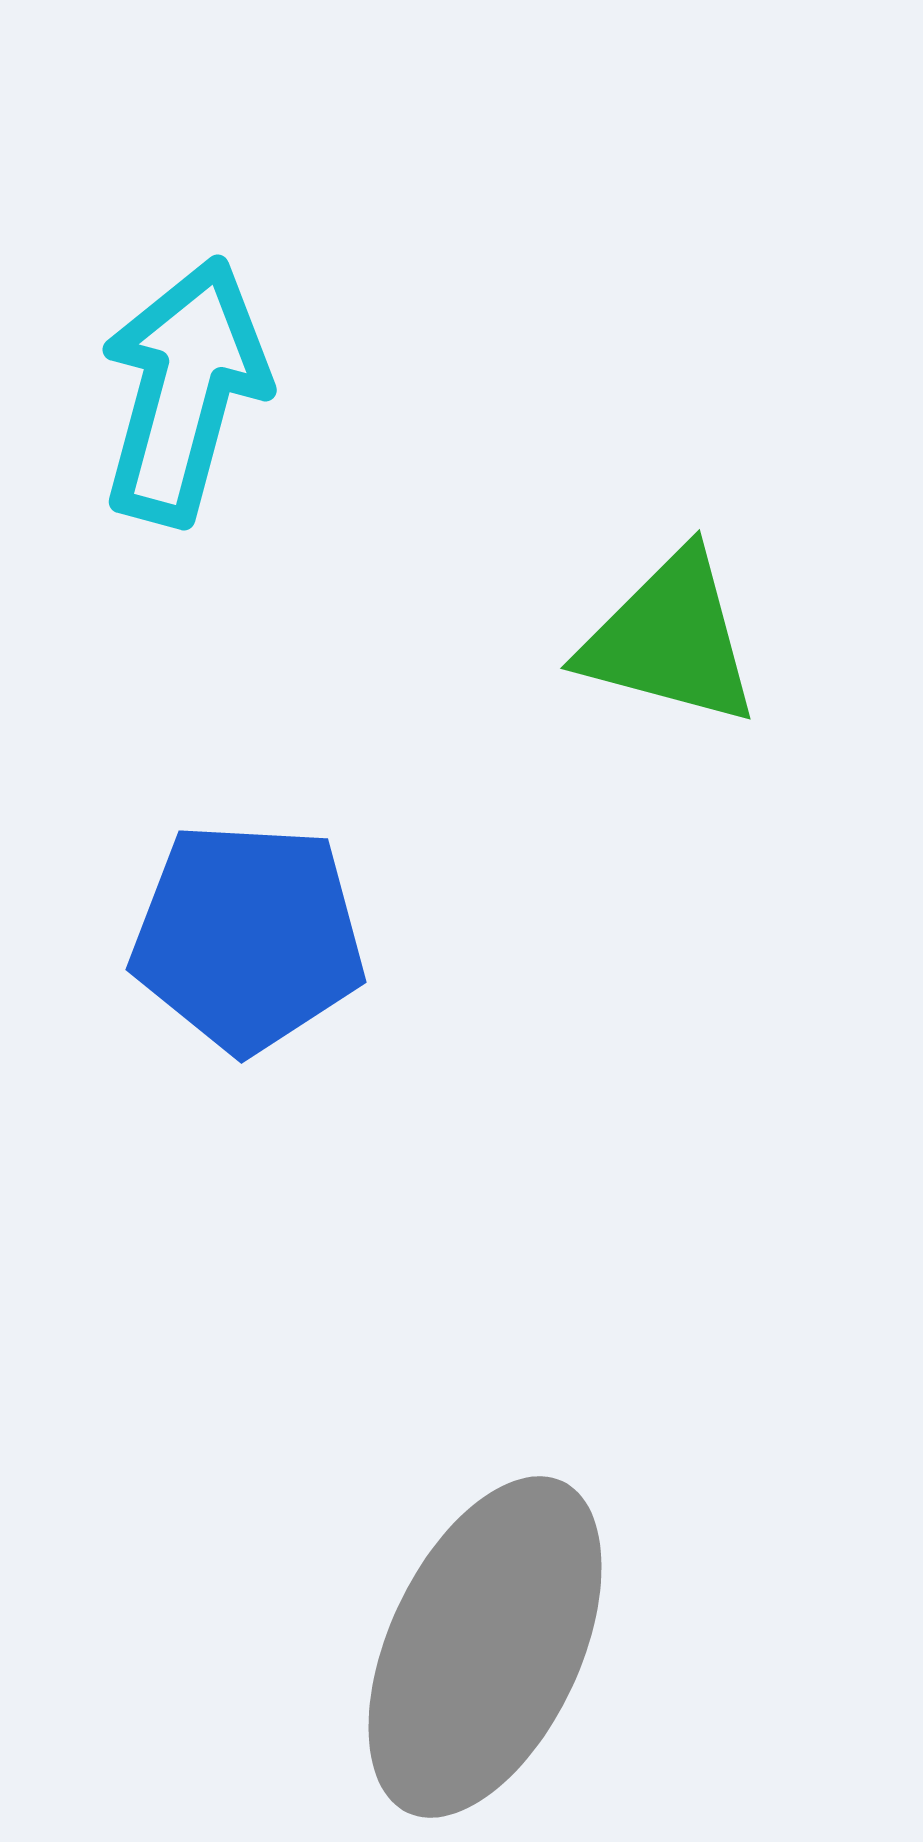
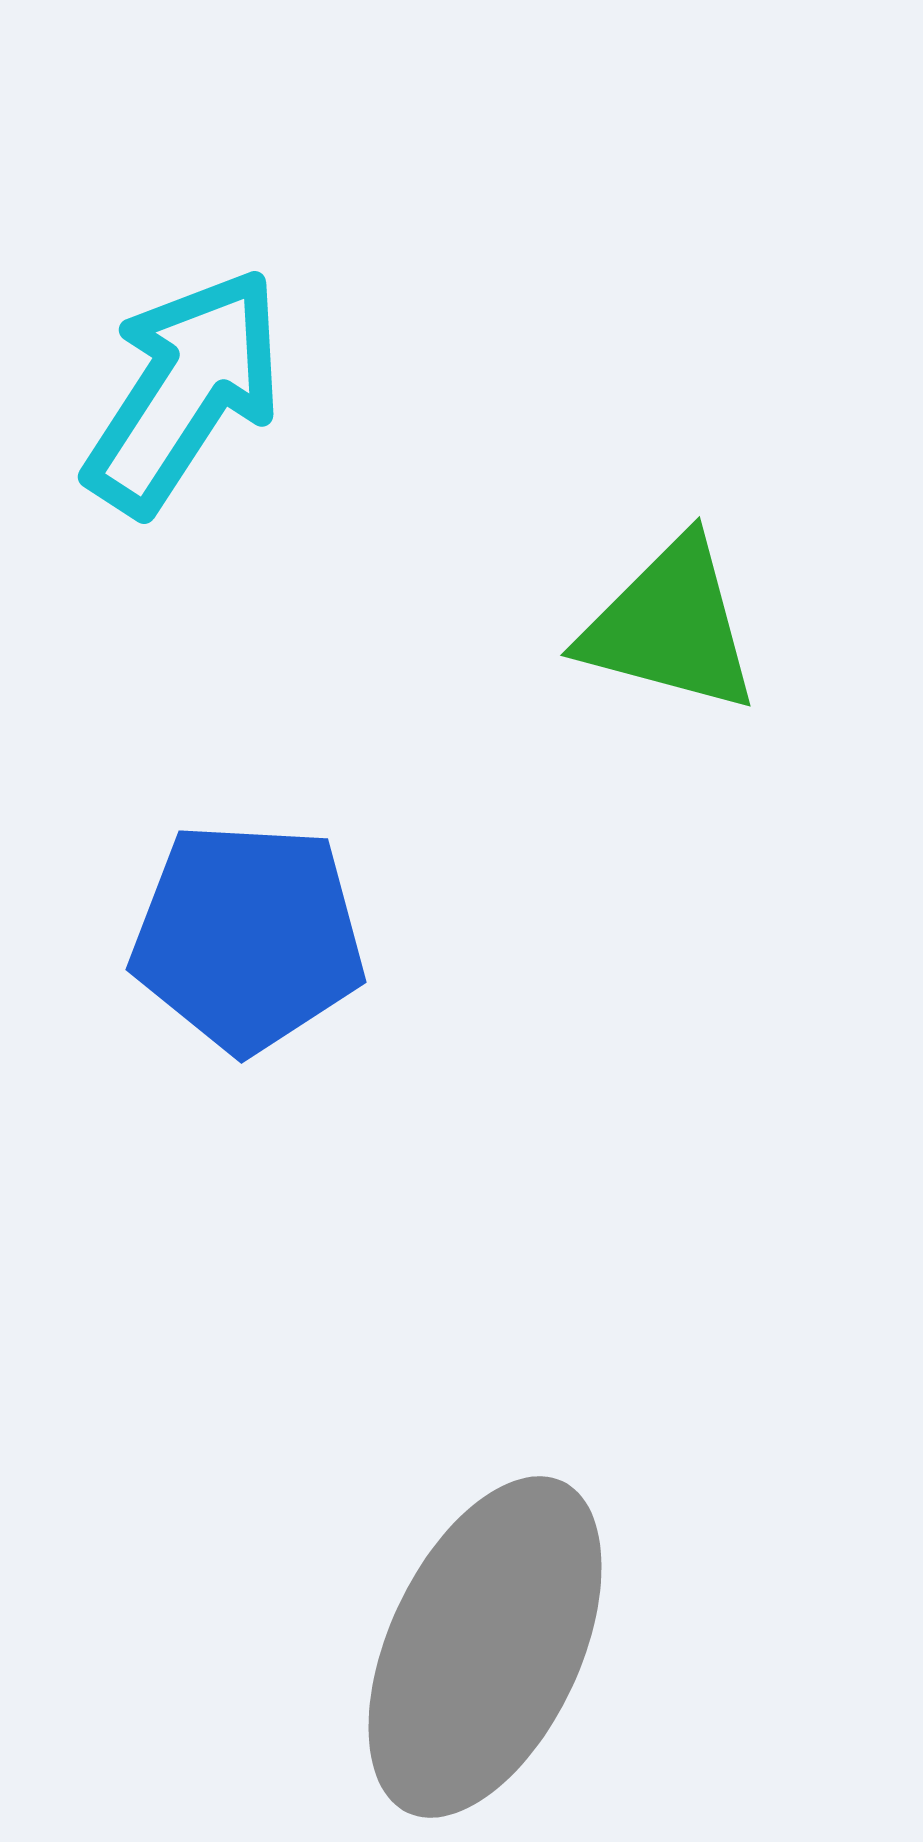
cyan arrow: rotated 18 degrees clockwise
green triangle: moved 13 px up
